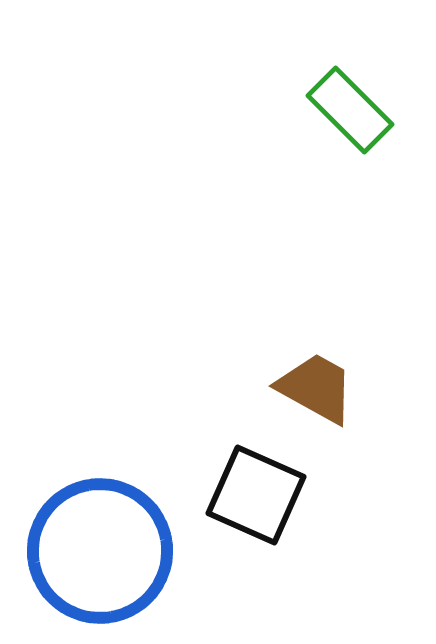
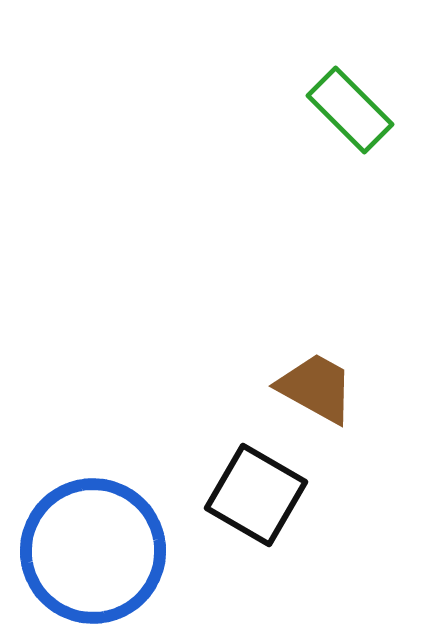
black square: rotated 6 degrees clockwise
blue circle: moved 7 px left
